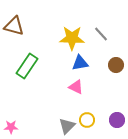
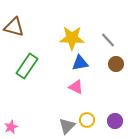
brown triangle: moved 1 px down
gray line: moved 7 px right, 6 px down
brown circle: moved 1 px up
purple circle: moved 2 px left, 1 px down
pink star: rotated 24 degrees counterclockwise
